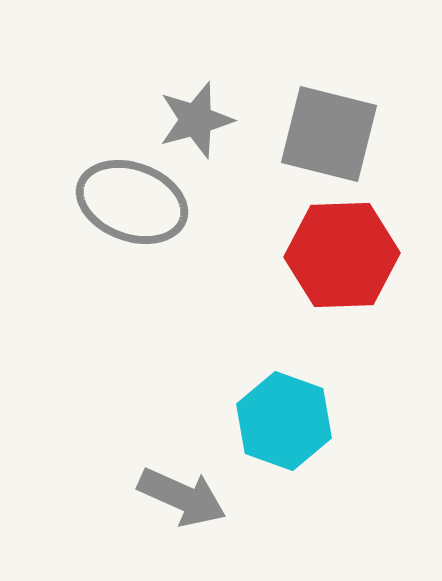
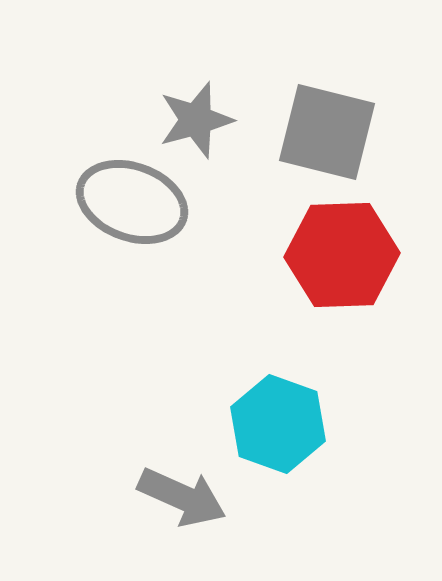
gray square: moved 2 px left, 2 px up
cyan hexagon: moved 6 px left, 3 px down
